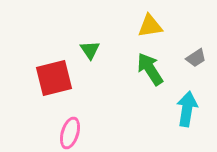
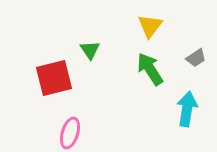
yellow triangle: rotated 44 degrees counterclockwise
